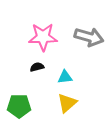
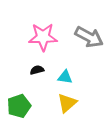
gray arrow: rotated 12 degrees clockwise
black semicircle: moved 3 px down
cyan triangle: rotated 14 degrees clockwise
green pentagon: rotated 20 degrees counterclockwise
